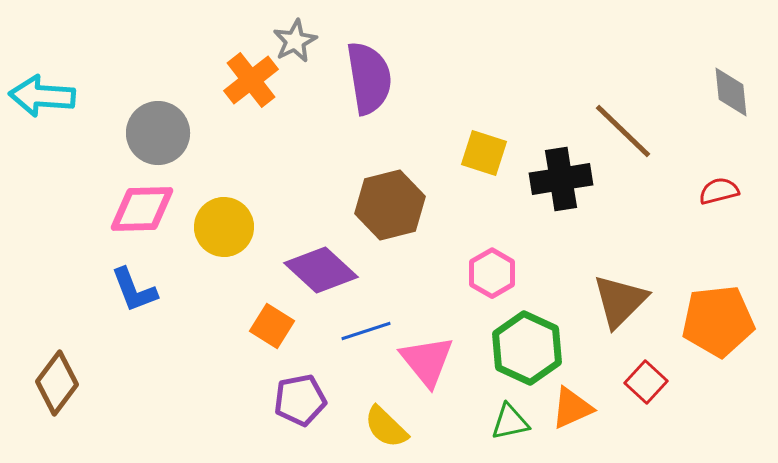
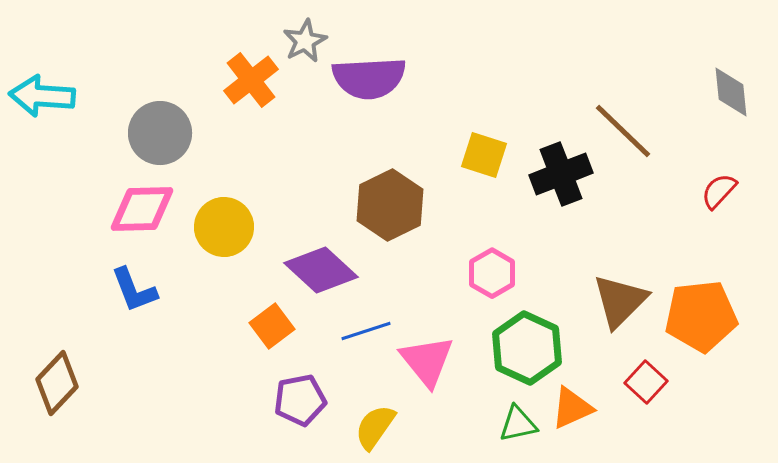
gray star: moved 10 px right
purple semicircle: rotated 96 degrees clockwise
gray circle: moved 2 px right
yellow square: moved 2 px down
black cross: moved 5 px up; rotated 12 degrees counterclockwise
red semicircle: rotated 33 degrees counterclockwise
brown hexagon: rotated 12 degrees counterclockwise
orange pentagon: moved 17 px left, 5 px up
orange square: rotated 21 degrees clockwise
brown diamond: rotated 6 degrees clockwise
green triangle: moved 8 px right, 2 px down
yellow semicircle: moved 11 px left; rotated 81 degrees clockwise
